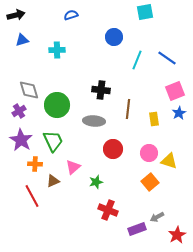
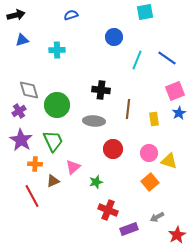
purple rectangle: moved 8 px left
